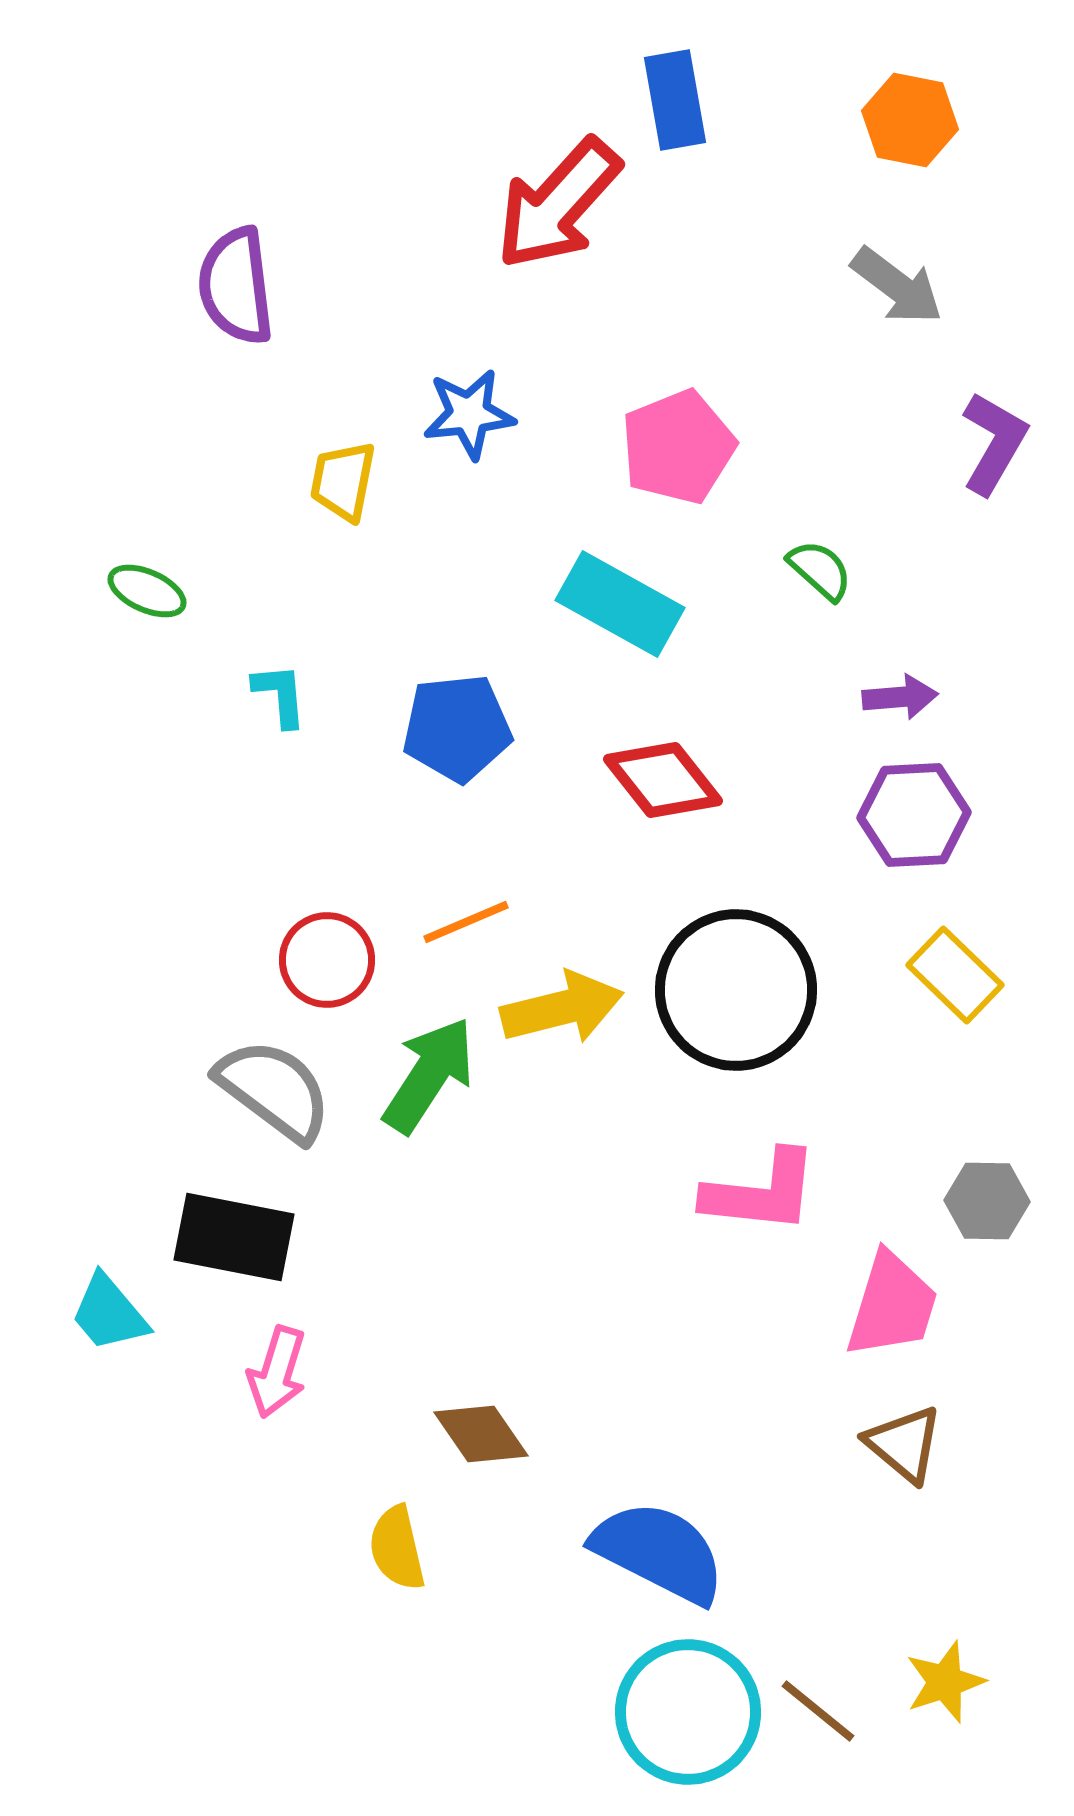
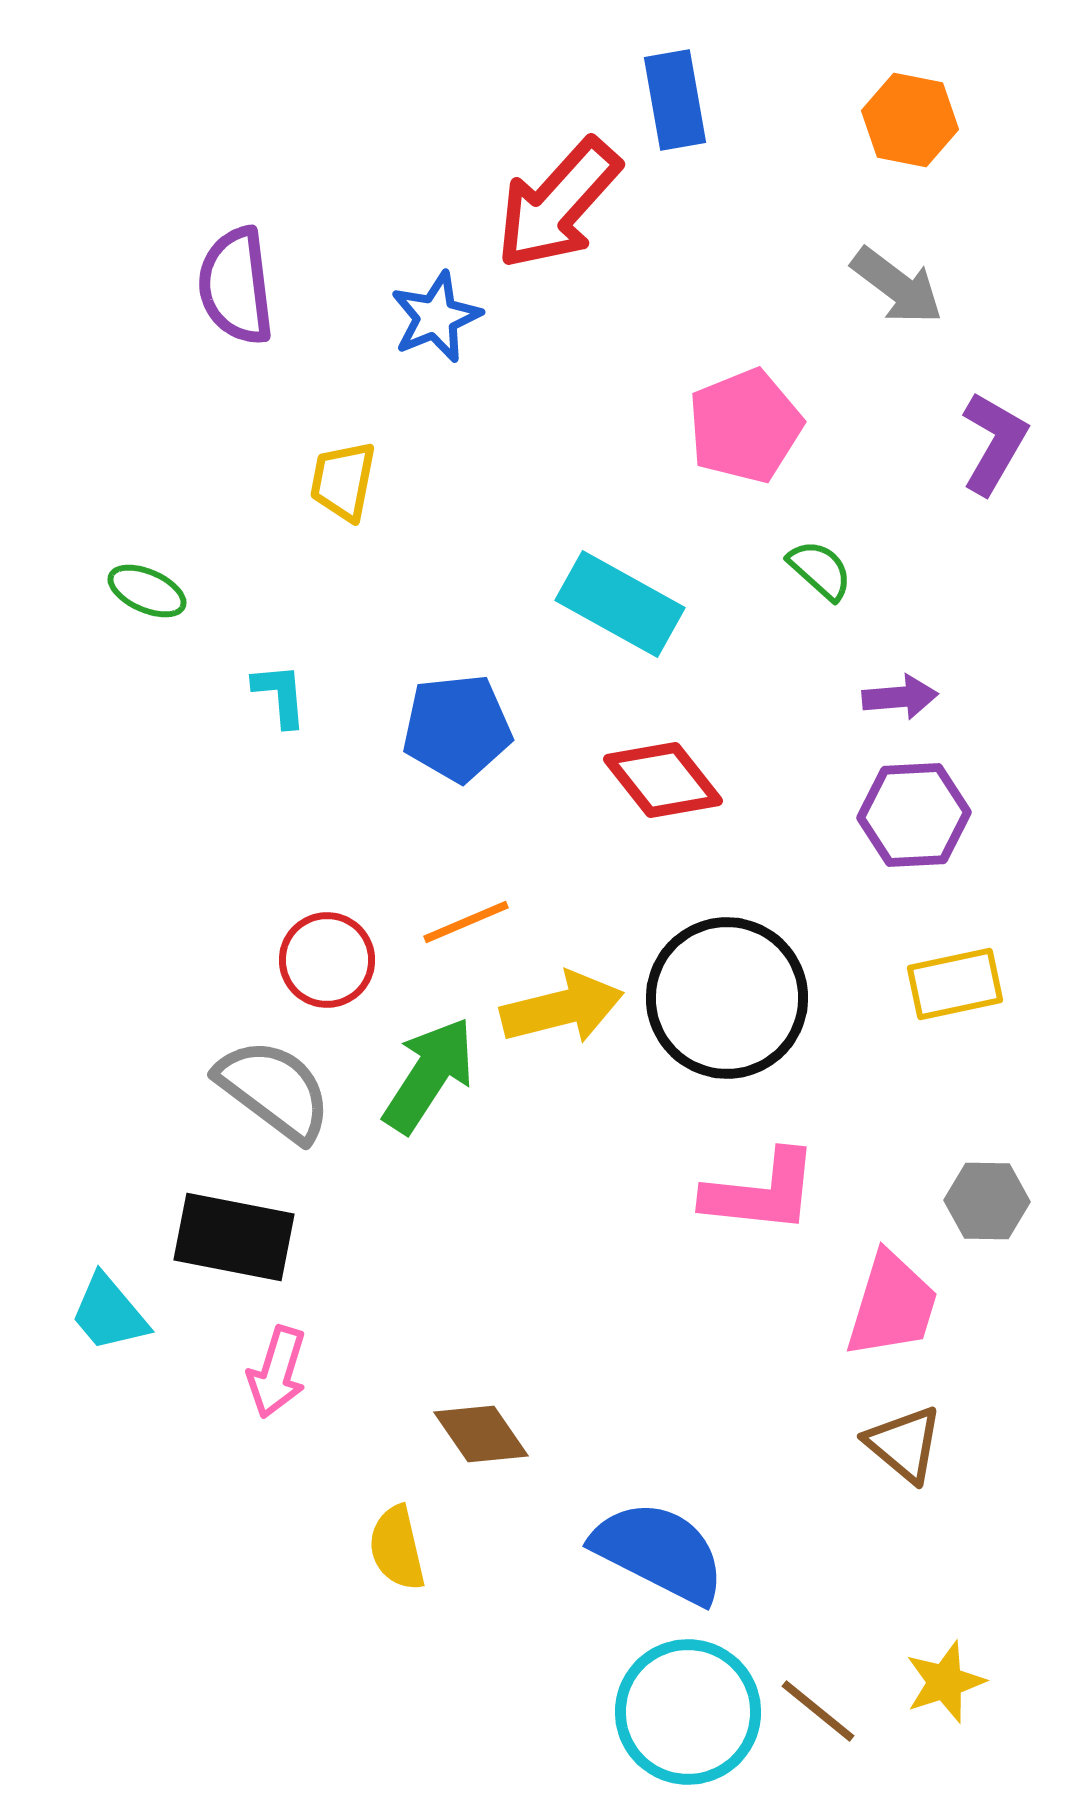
blue star: moved 33 px left, 97 px up; rotated 16 degrees counterclockwise
pink pentagon: moved 67 px right, 21 px up
yellow rectangle: moved 9 px down; rotated 56 degrees counterclockwise
black circle: moved 9 px left, 8 px down
